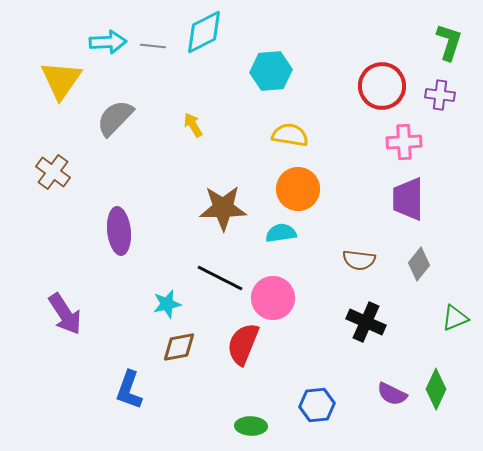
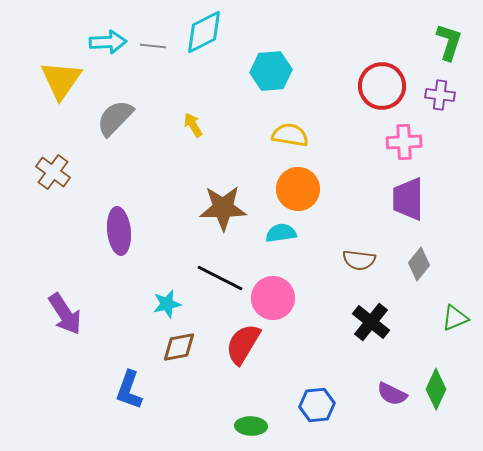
black cross: moved 5 px right; rotated 15 degrees clockwise
red semicircle: rotated 9 degrees clockwise
